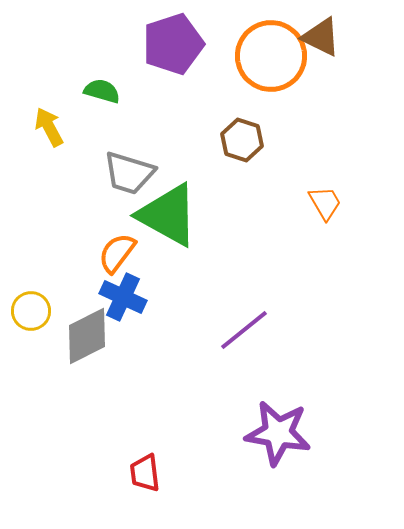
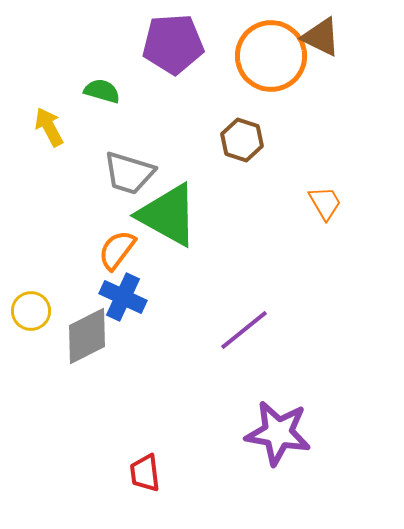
purple pentagon: rotated 14 degrees clockwise
orange semicircle: moved 3 px up
